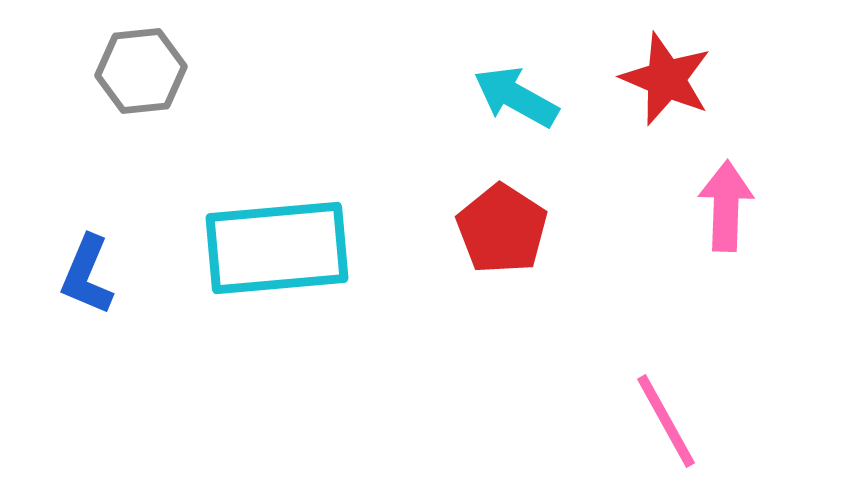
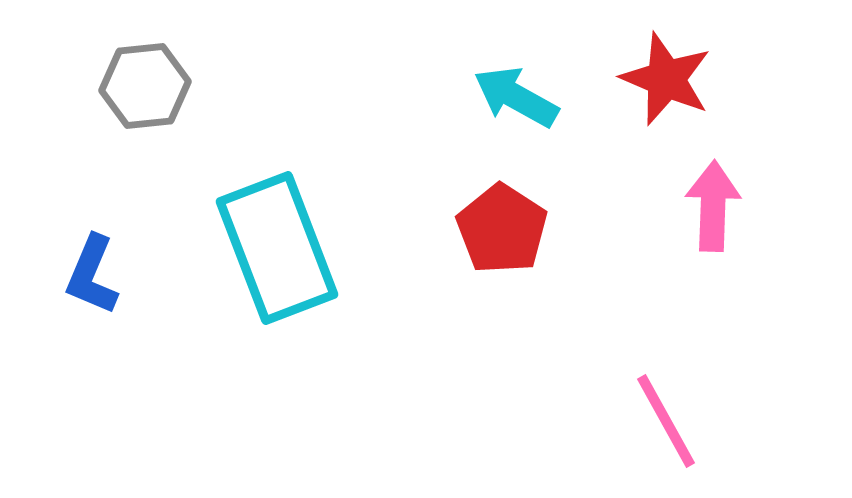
gray hexagon: moved 4 px right, 15 px down
pink arrow: moved 13 px left
cyan rectangle: rotated 74 degrees clockwise
blue L-shape: moved 5 px right
